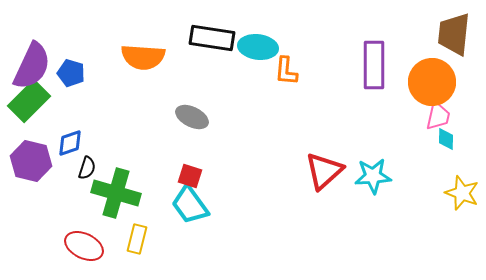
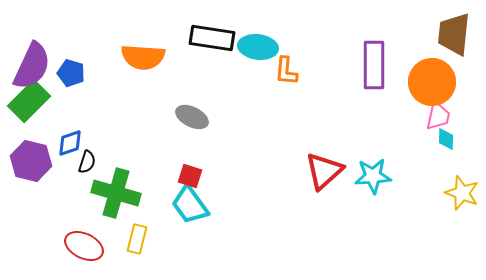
black semicircle: moved 6 px up
